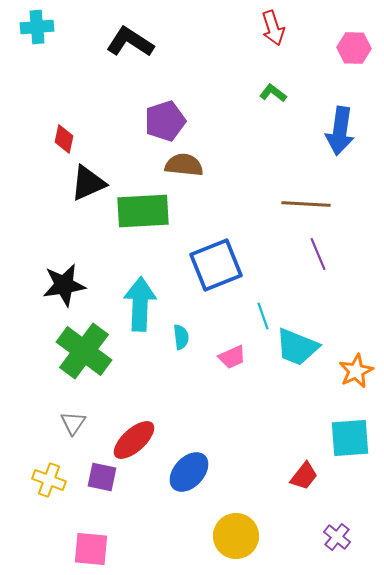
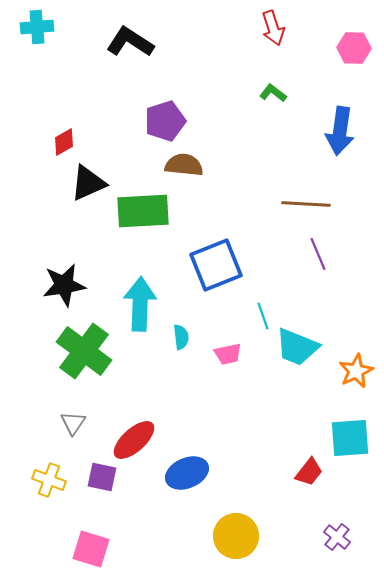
red diamond: moved 3 px down; rotated 48 degrees clockwise
pink trapezoid: moved 4 px left, 3 px up; rotated 12 degrees clockwise
blue ellipse: moved 2 px left, 1 px down; rotated 24 degrees clockwise
red trapezoid: moved 5 px right, 4 px up
pink square: rotated 12 degrees clockwise
